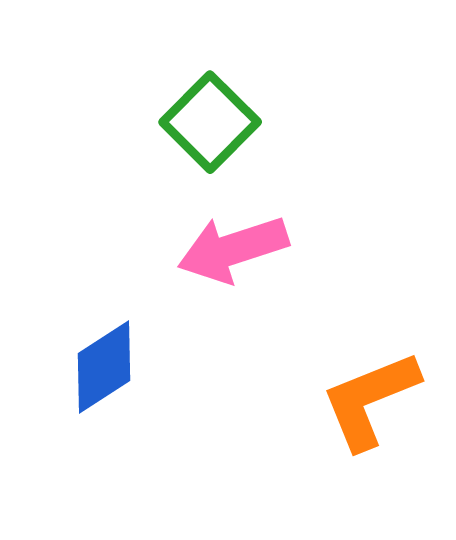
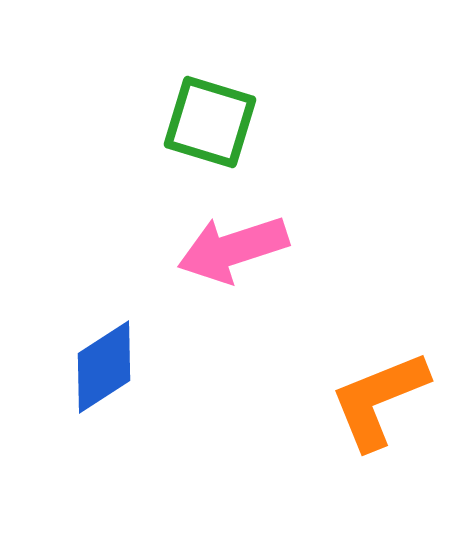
green square: rotated 28 degrees counterclockwise
orange L-shape: moved 9 px right
